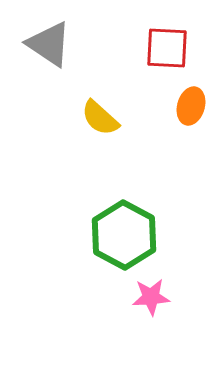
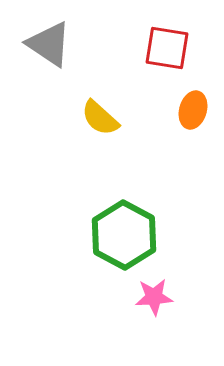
red square: rotated 6 degrees clockwise
orange ellipse: moved 2 px right, 4 px down
pink star: moved 3 px right
